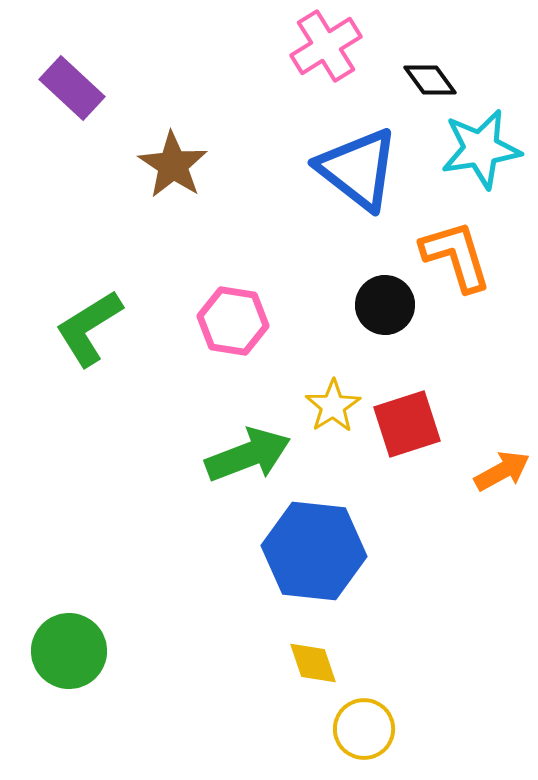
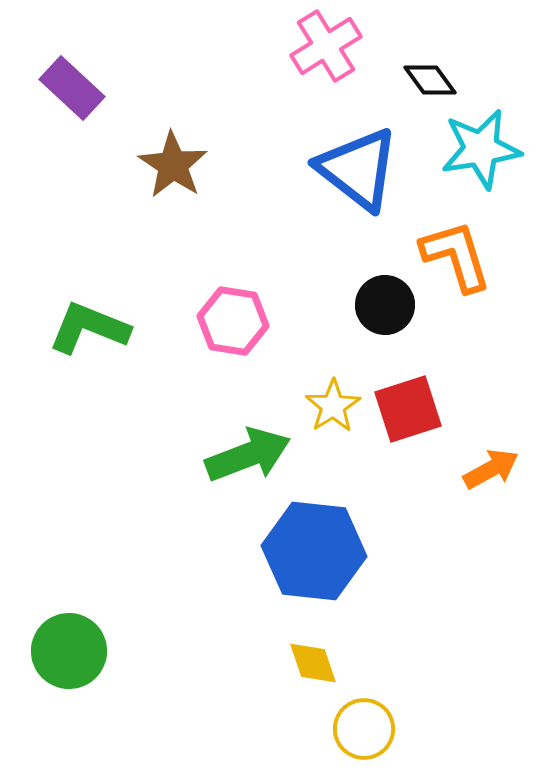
green L-shape: rotated 54 degrees clockwise
red square: moved 1 px right, 15 px up
orange arrow: moved 11 px left, 2 px up
